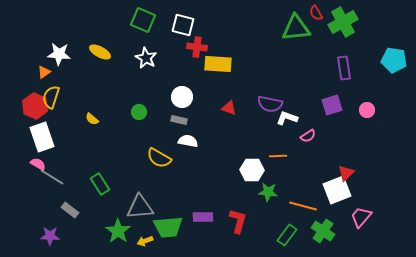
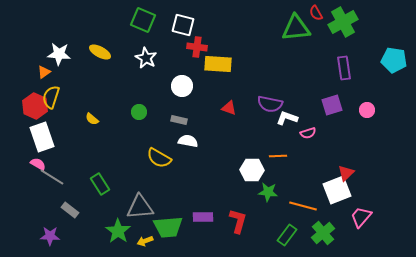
white circle at (182, 97): moved 11 px up
pink semicircle at (308, 136): moved 3 px up; rotated 14 degrees clockwise
green cross at (323, 231): moved 2 px down; rotated 15 degrees clockwise
